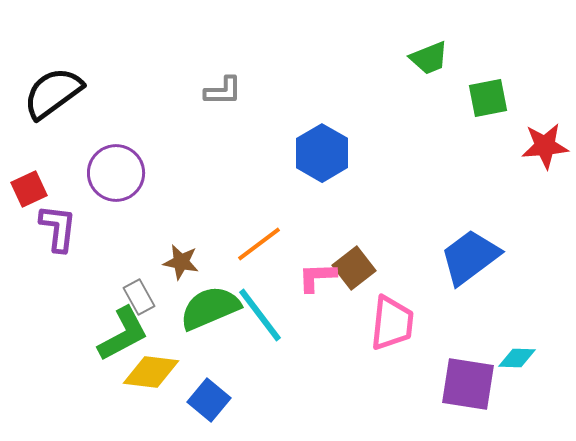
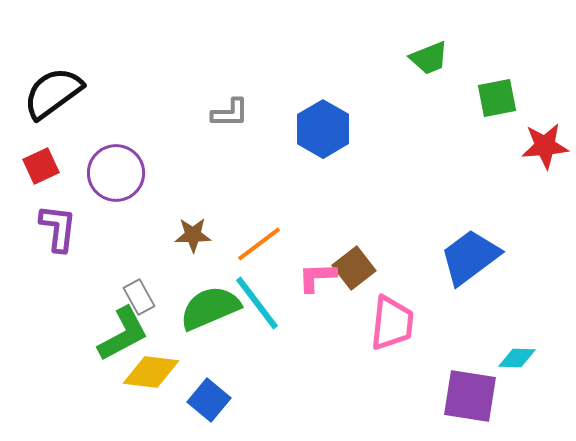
gray L-shape: moved 7 px right, 22 px down
green square: moved 9 px right
blue hexagon: moved 1 px right, 24 px up
red square: moved 12 px right, 23 px up
brown star: moved 12 px right, 27 px up; rotated 12 degrees counterclockwise
cyan line: moved 3 px left, 12 px up
purple square: moved 2 px right, 12 px down
